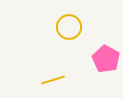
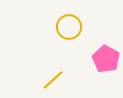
yellow line: rotated 25 degrees counterclockwise
